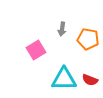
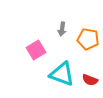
cyan triangle: moved 2 px left, 5 px up; rotated 20 degrees clockwise
